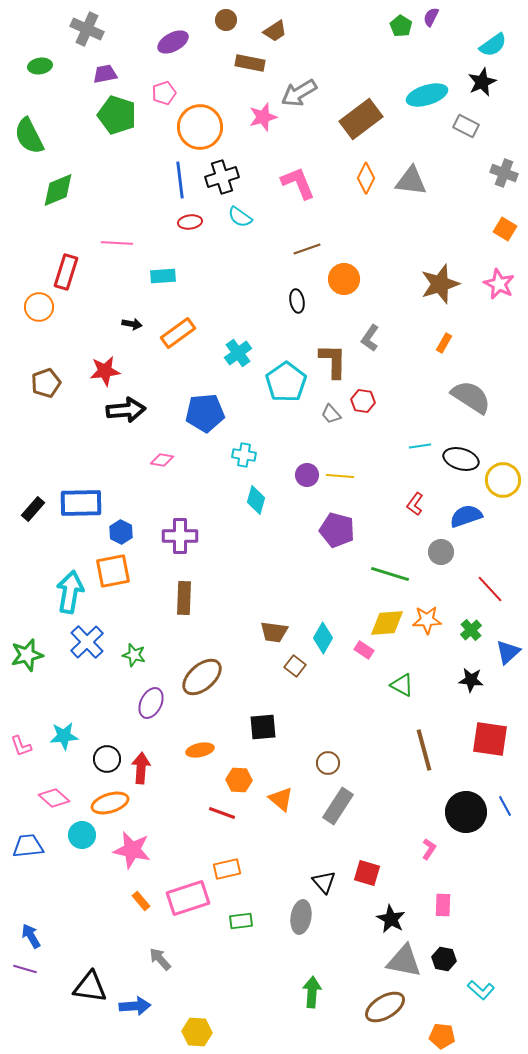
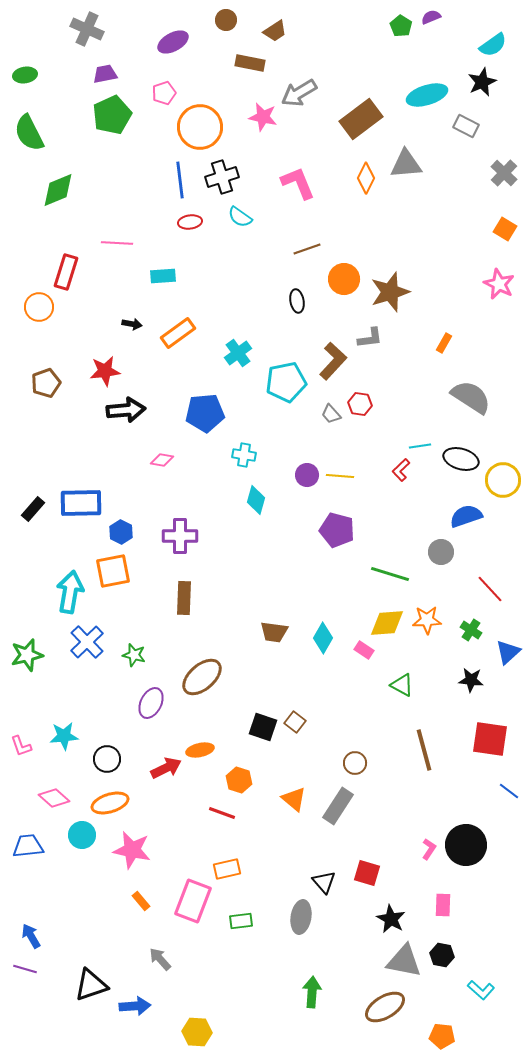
purple semicircle at (431, 17): rotated 42 degrees clockwise
green ellipse at (40, 66): moved 15 px left, 9 px down
green pentagon at (117, 115): moved 5 px left; rotated 30 degrees clockwise
pink star at (263, 117): rotated 28 degrees clockwise
green semicircle at (29, 136): moved 3 px up
gray cross at (504, 173): rotated 24 degrees clockwise
gray triangle at (411, 181): moved 5 px left, 17 px up; rotated 12 degrees counterclockwise
brown star at (440, 284): moved 50 px left, 8 px down
gray L-shape at (370, 338): rotated 132 degrees counterclockwise
brown L-shape at (333, 361): rotated 42 degrees clockwise
cyan pentagon at (286, 382): rotated 24 degrees clockwise
red hexagon at (363, 401): moved 3 px left, 3 px down
red L-shape at (415, 504): moved 14 px left, 34 px up; rotated 10 degrees clockwise
green cross at (471, 630): rotated 15 degrees counterclockwise
brown square at (295, 666): moved 56 px down
black square at (263, 727): rotated 24 degrees clockwise
brown circle at (328, 763): moved 27 px right
red arrow at (141, 768): moved 25 px right; rotated 60 degrees clockwise
orange hexagon at (239, 780): rotated 15 degrees clockwise
orange triangle at (281, 799): moved 13 px right
blue line at (505, 806): moved 4 px right, 15 px up; rotated 25 degrees counterclockwise
black circle at (466, 812): moved 33 px down
pink rectangle at (188, 898): moved 5 px right, 3 px down; rotated 51 degrees counterclockwise
black hexagon at (444, 959): moved 2 px left, 4 px up
black triangle at (90, 987): moved 1 px right, 2 px up; rotated 27 degrees counterclockwise
